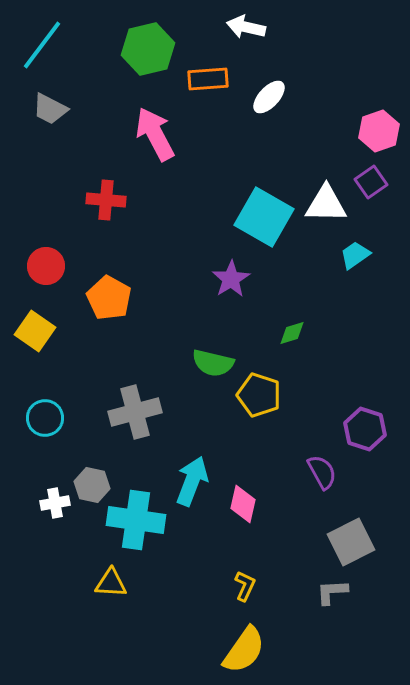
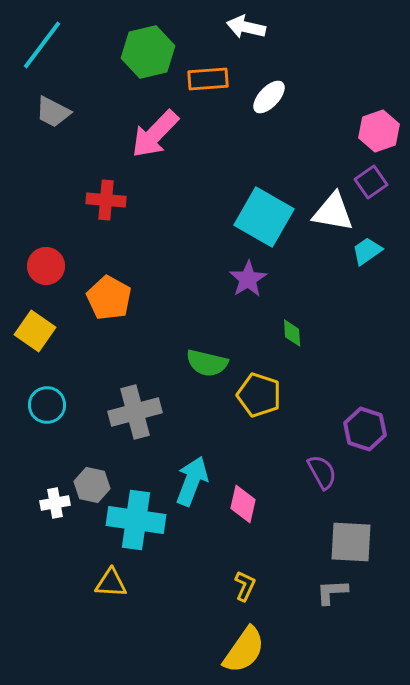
green hexagon: moved 3 px down
gray trapezoid: moved 3 px right, 3 px down
pink arrow: rotated 108 degrees counterclockwise
white triangle: moved 7 px right, 8 px down; rotated 9 degrees clockwise
cyan trapezoid: moved 12 px right, 4 px up
purple star: moved 17 px right
green diamond: rotated 76 degrees counterclockwise
green semicircle: moved 6 px left
cyan circle: moved 2 px right, 13 px up
gray square: rotated 30 degrees clockwise
